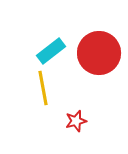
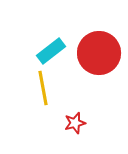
red star: moved 1 px left, 2 px down
